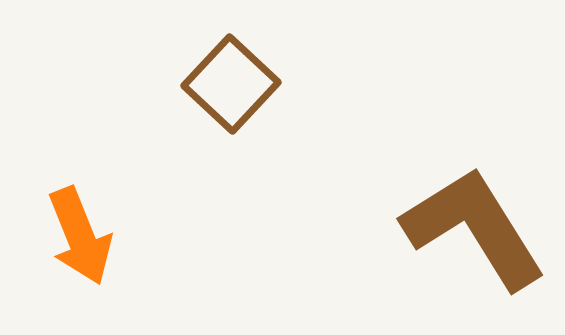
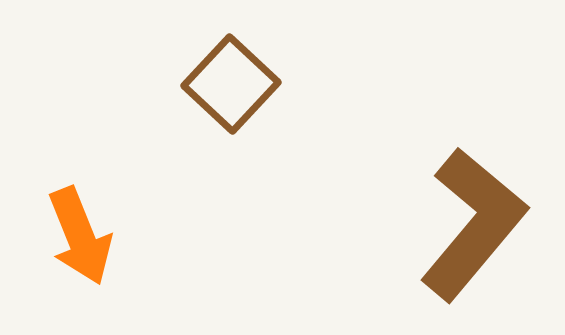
brown L-shape: moved 1 px left, 4 px up; rotated 72 degrees clockwise
